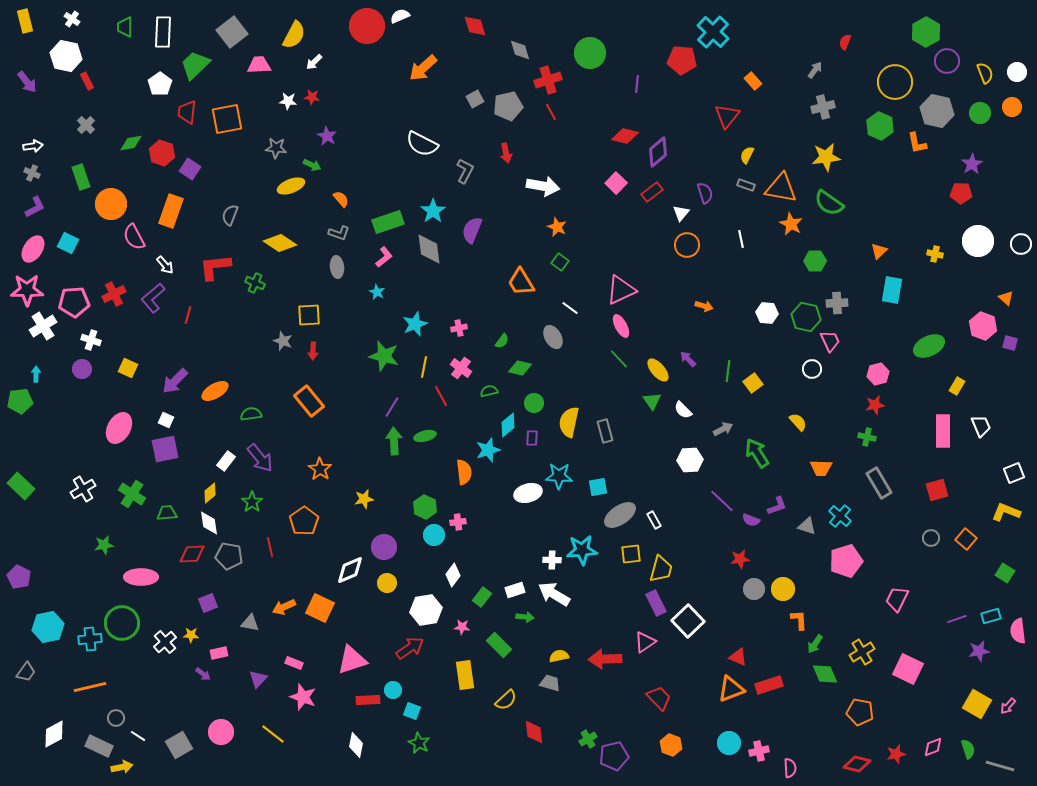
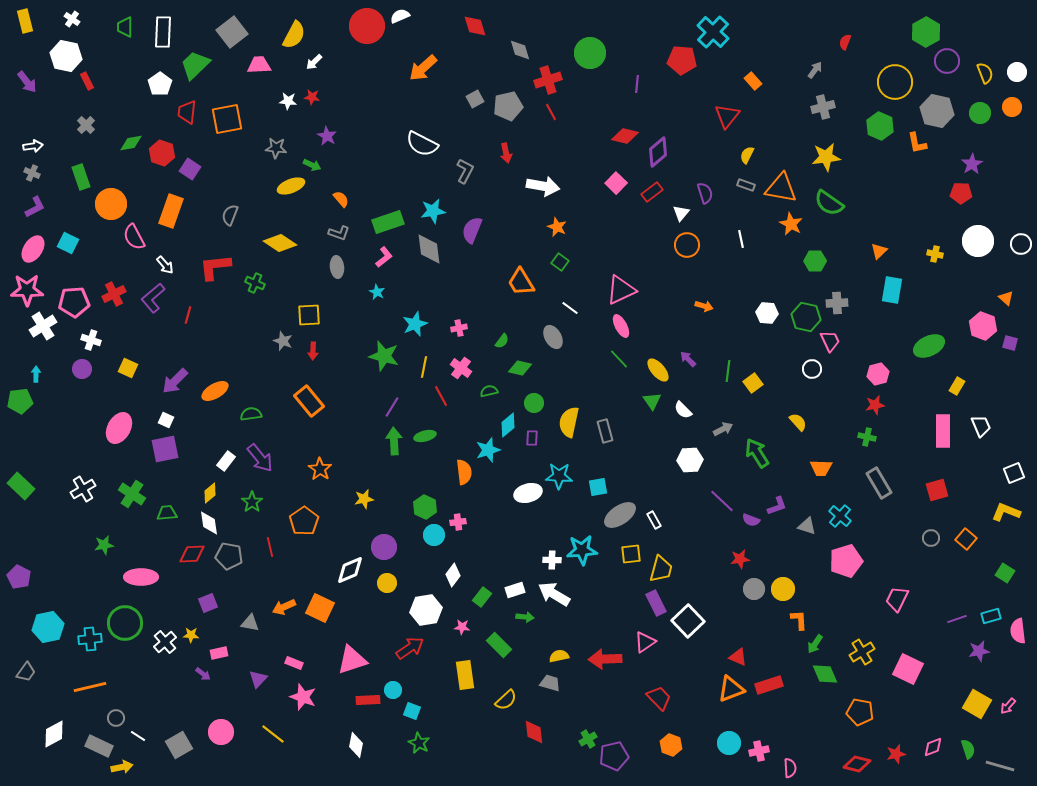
cyan star at (433, 211): rotated 25 degrees clockwise
green circle at (122, 623): moved 3 px right
